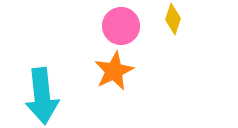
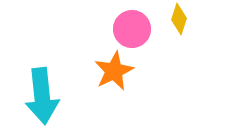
yellow diamond: moved 6 px right
pink circle: moved 11 px right, 3 px down
